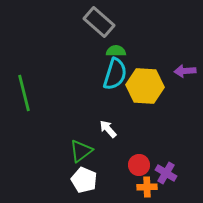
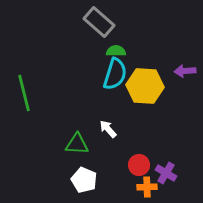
green triangle: moved 4 px left, 7 px up; rotated 40 degrees clockwise
